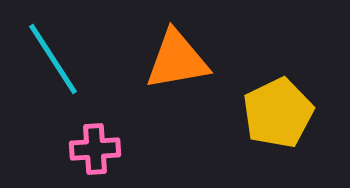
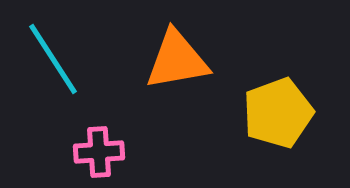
yellow pentagon: rotated 6 degrees clockwise
pink cross: moved 4 px right, 3 px down
